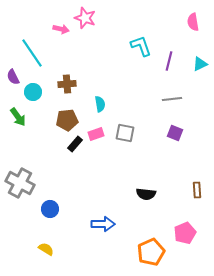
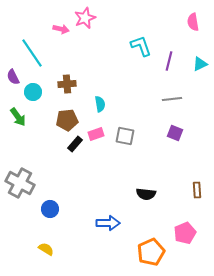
pink star: rotated 30 degrees clockwise
gray square: moved 3 px down
blue arrow: moved 5 px right, 1 px up
